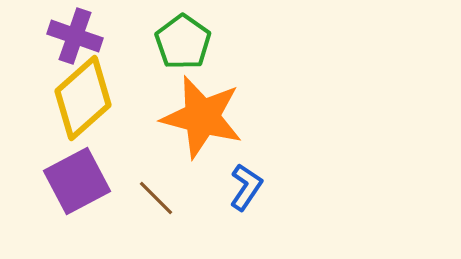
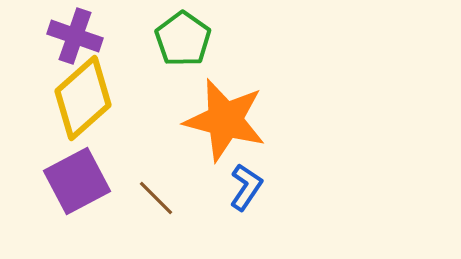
green pentagon: moved 3 px up
orange star: moved 23 px right, 3 px down
